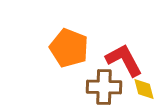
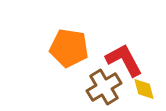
orange pentagon: rotated 12 degrees counterclockwise
brown cross: rotated 32 degrees counterclockwise
